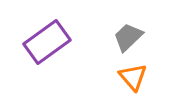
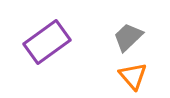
orange triangle: moved 1 px up
